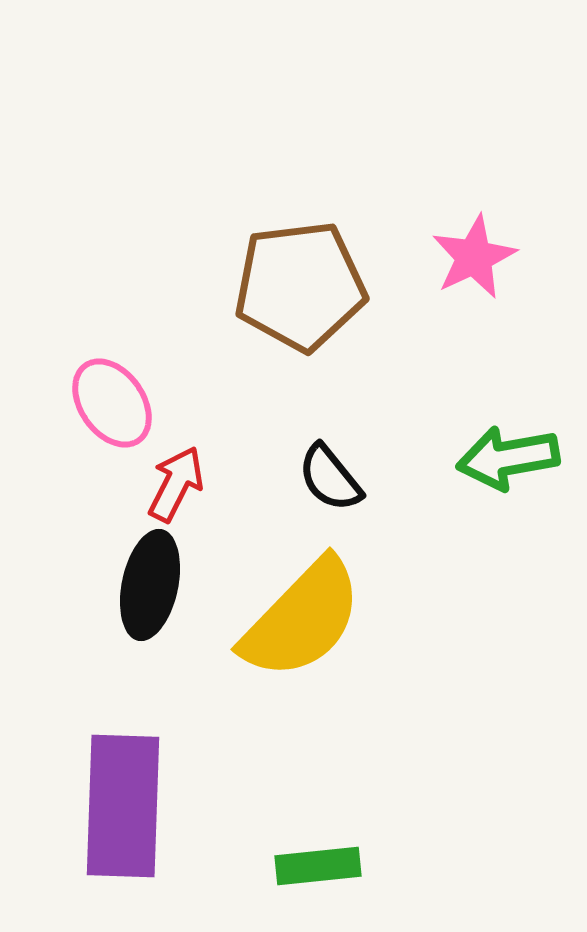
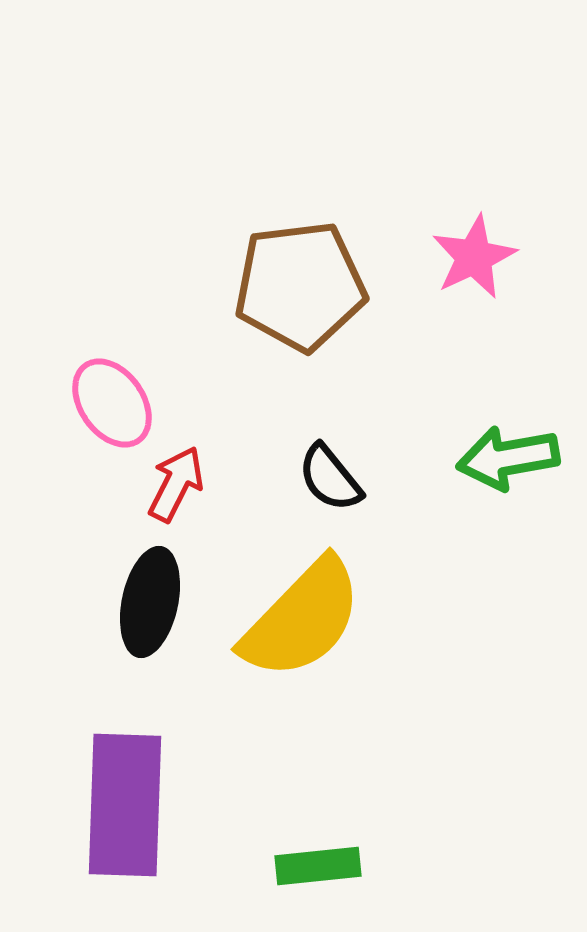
black ellipse: moved 17 px down
purple rectangle: moved 2 px right, 1 px up
